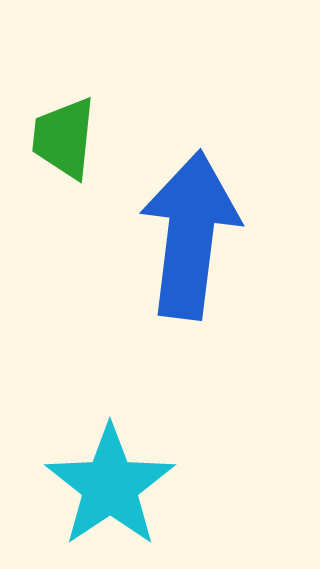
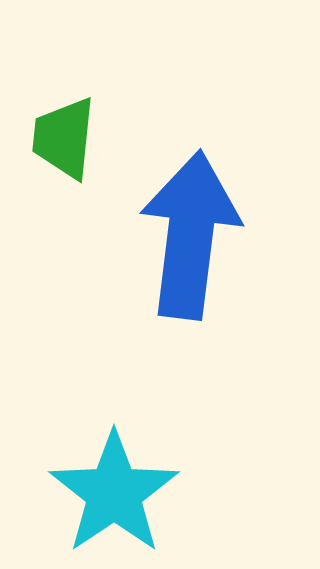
cyan star: moved 4 px right, 7 px down
